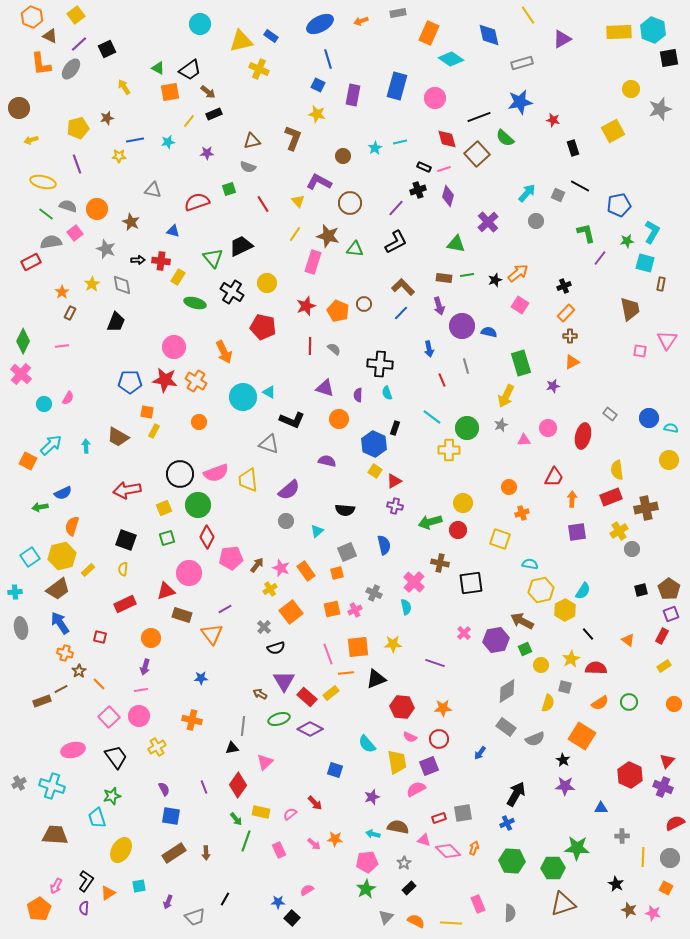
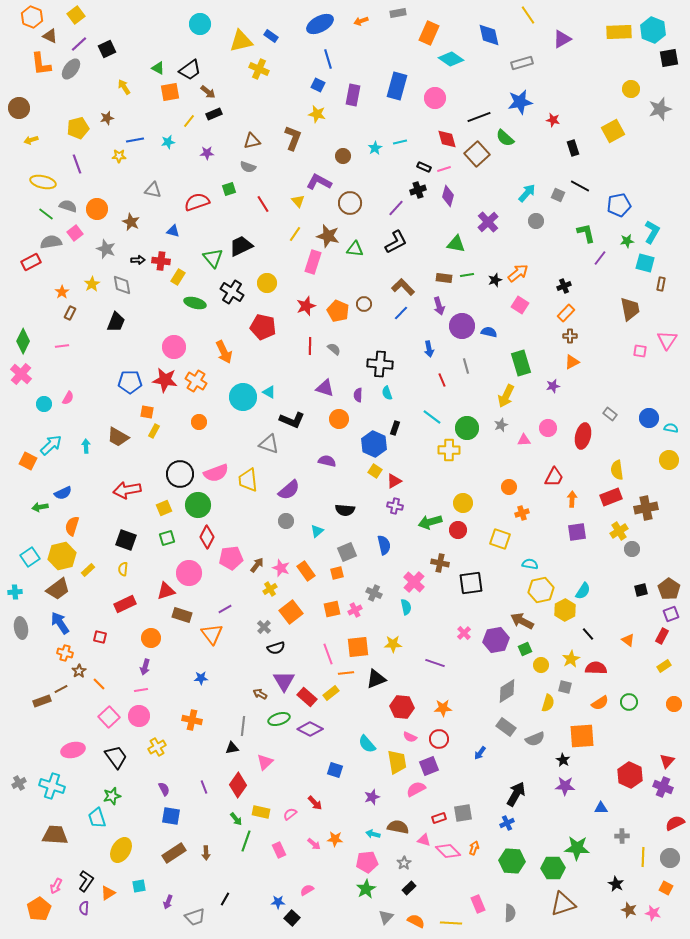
orange square at (582, 736): rotated 36 degrees counterclockwise
